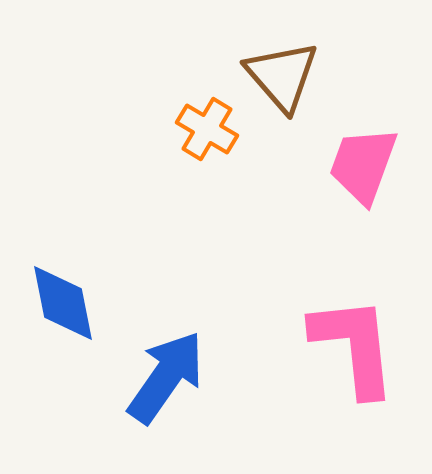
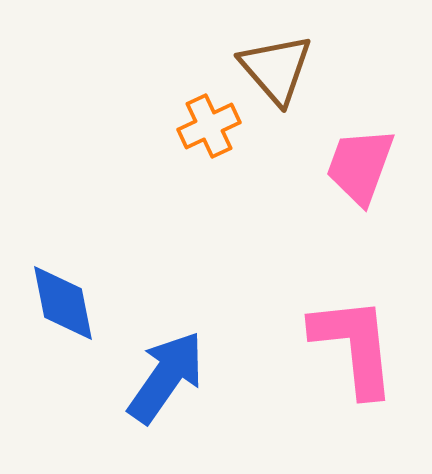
brown triangle: moved 6 px left, 7 px up
orange cross: moved 2 px right, 3 px up; rotated 34 degrees clockwise
pink trapezoid: moved 3 px left, 1 px down
